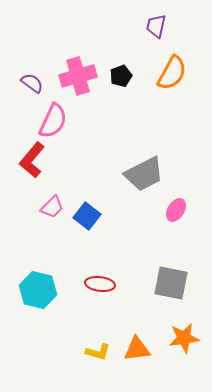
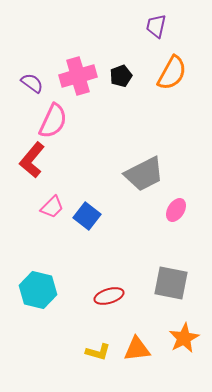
red ellipse: moved 9 px right, 12 px down; rotated 24 degrees counterclockwise
orange star: rotated 20 degrees counterclockwise
